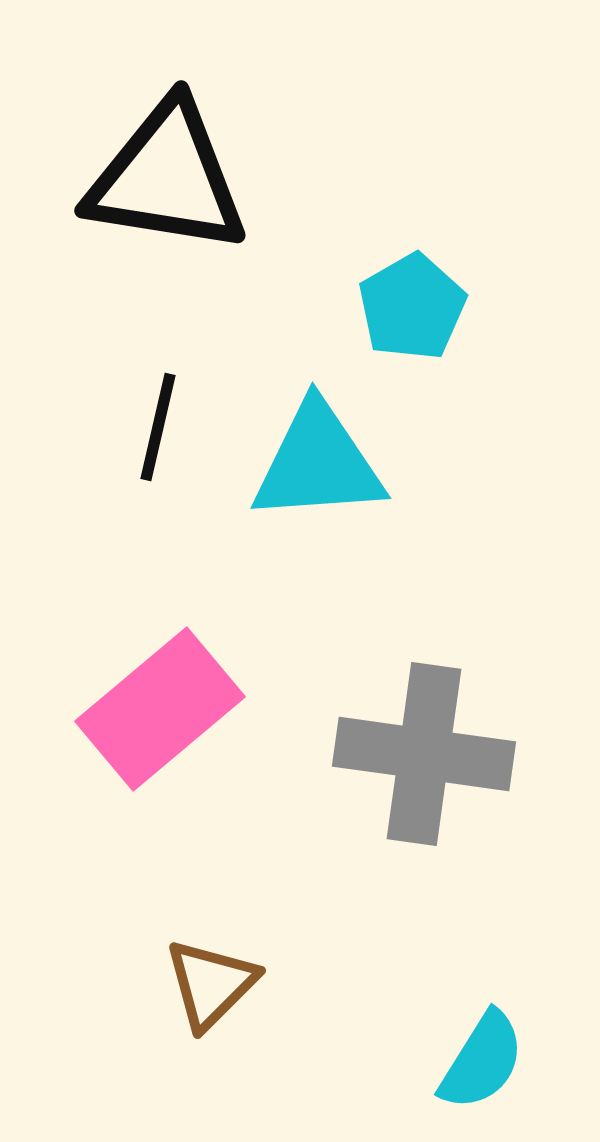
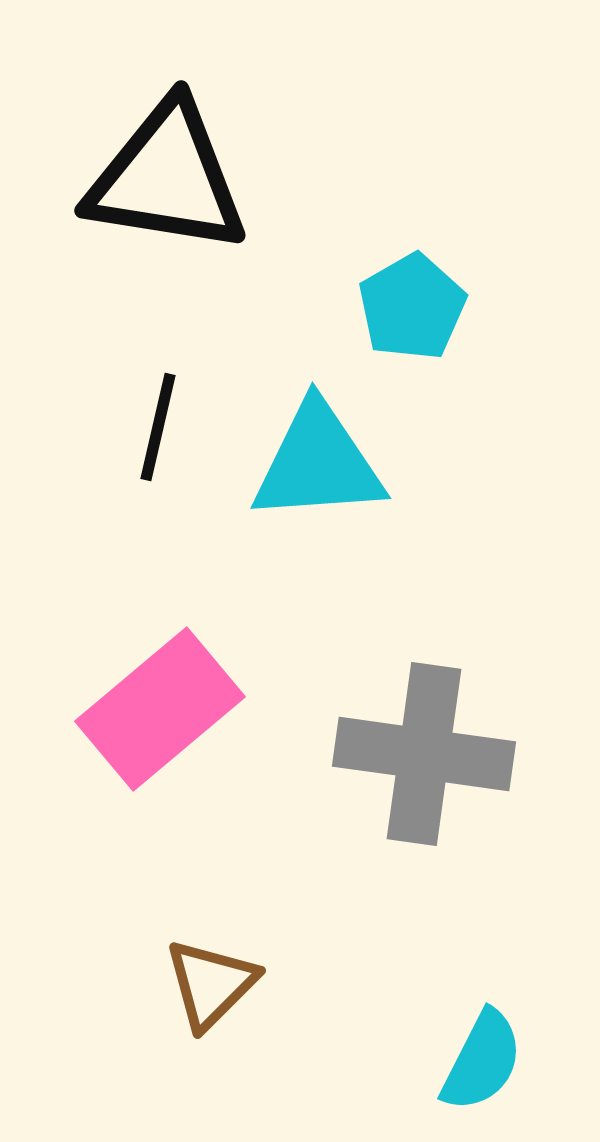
cyan semicircle: rotated 5 degrees counterclockwise
